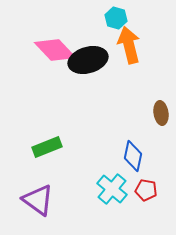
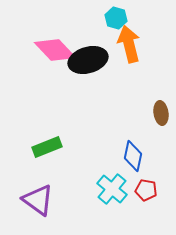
orange arrow: moved 1 px up
